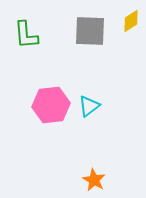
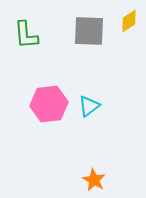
yellow diamond: moved 2 px left
gray square: moved 1 px left
pink hexagon: moved 2 px left, 1 px up
